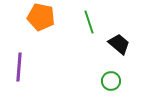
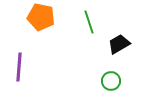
black trapezoid: rotated 70 degrees counterclockwise
